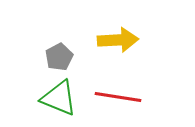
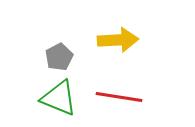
red line: moved 1 px right
